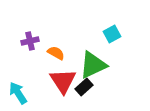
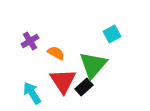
purple cross: rotated 18 degrees counterclockwise
green triangle: rotated 24 degrees counterclockwise
cyan arrow: moved 14 px right
